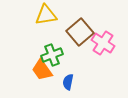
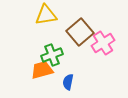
pink cross: rotated 25 degrees clockwise
orange trapezoid: rotated 110 degrees clockwise
